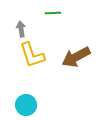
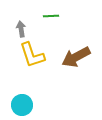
green line: moved 2 px left, 3 px down
cyan circle: moved 4 px left
